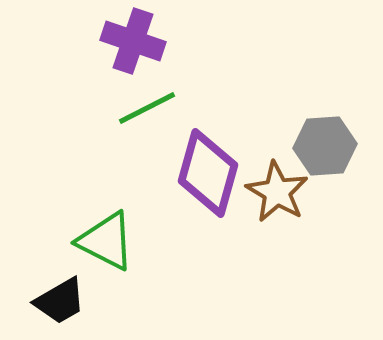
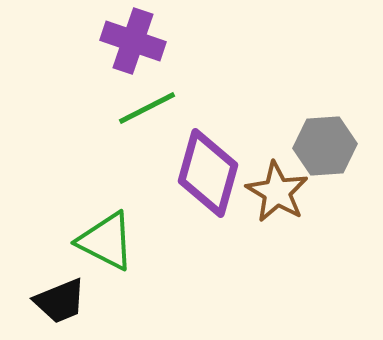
black trapezoid: rotated 8 degrees clockwise
